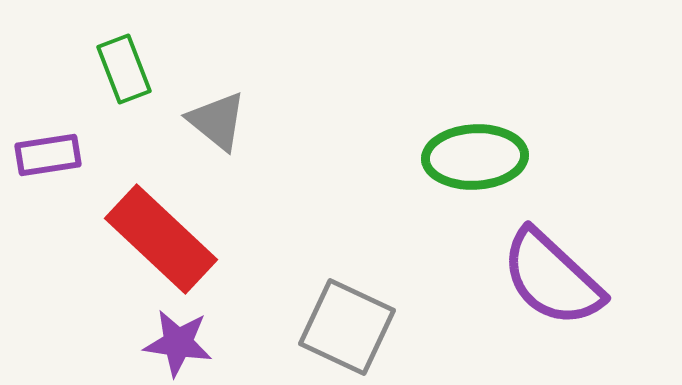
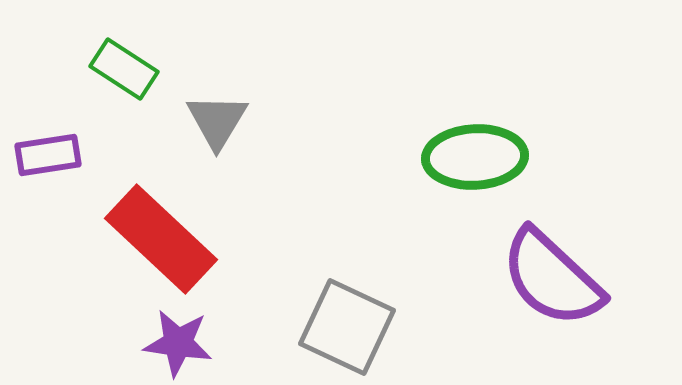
green rectangle: rotated 36 degrees counterclockwise
gray triangle: rotated 22 degrees clockwise
